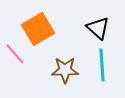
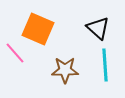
orange square: rotated 36 degrees counterclockwise
pink line: moved 1 px up
cyan line: moved 3 px right
